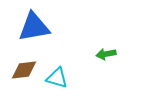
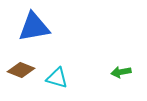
green arrow: moved 15 px right, 18 px down
brown diamond: moved 3 px left; rotated 28 degrees clockwise
